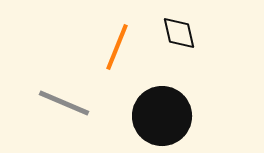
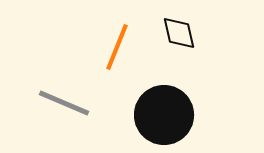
black circle: moved 2 px right, 1 px up
